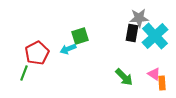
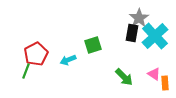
gray star: rotated 30 degrees counterclockwise
green square: moved 13 px right, 9 px down
cyan arrow: moved 11 px down
red pentagon: moved 1 px left, 1 px down
green line: moved 2 px right, 2 px up
orange rectangle: moved 3 px right
